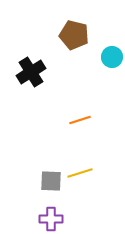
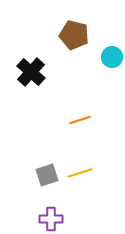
black cross: rotated 16 degrees counterclockwise
gray square: moved 4 px left, 6 px up; rotated 20 degrees counterclockwise
